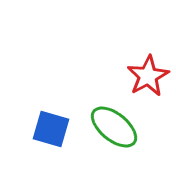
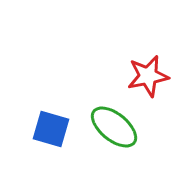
red star: rotated 18 degrees clockwise
